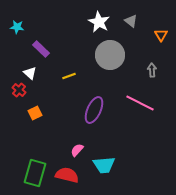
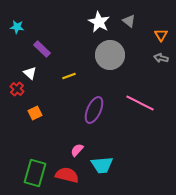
gray triangle: moved 2 px left
purple rectangle: moved 1 px right
gray arrow: moved 9 px right, 12 px up; rotated 72 degrees counterclockwise
red cross: moved 2 px left, 1 px up
cyan trapezoid: moved 2 px left
